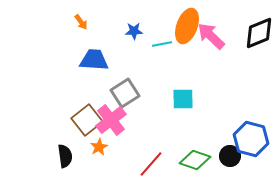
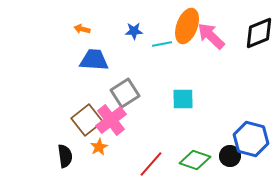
orange arrow: moved 1 px right, 7 px down; rotated 140 degrees clockwise
